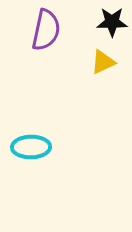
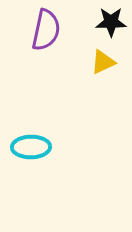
black star: moved 1 px left
